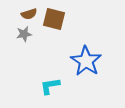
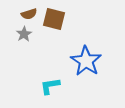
gray star: rotated 21 degrees counterclockwise
